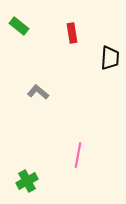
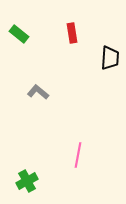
green rectangle: moved 8 px down
